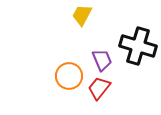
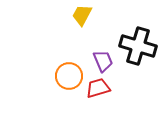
purple trapezoid: moved 1 px right, 1 px down
red trapezoid: moved 1 px left; rotated 35 degrees clockwise
